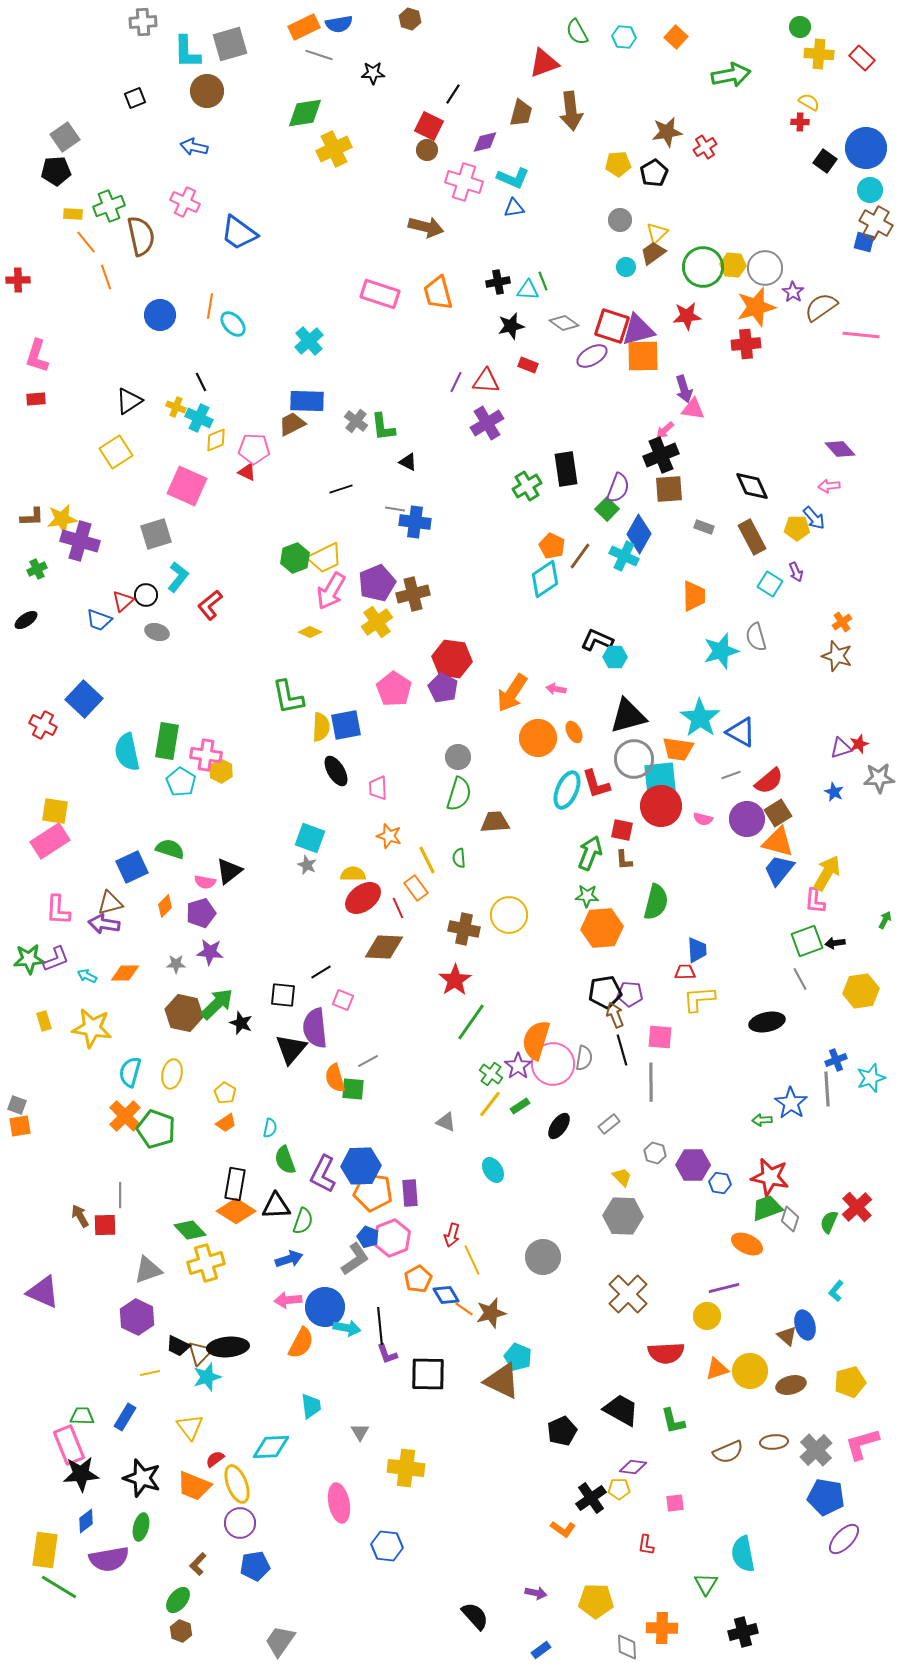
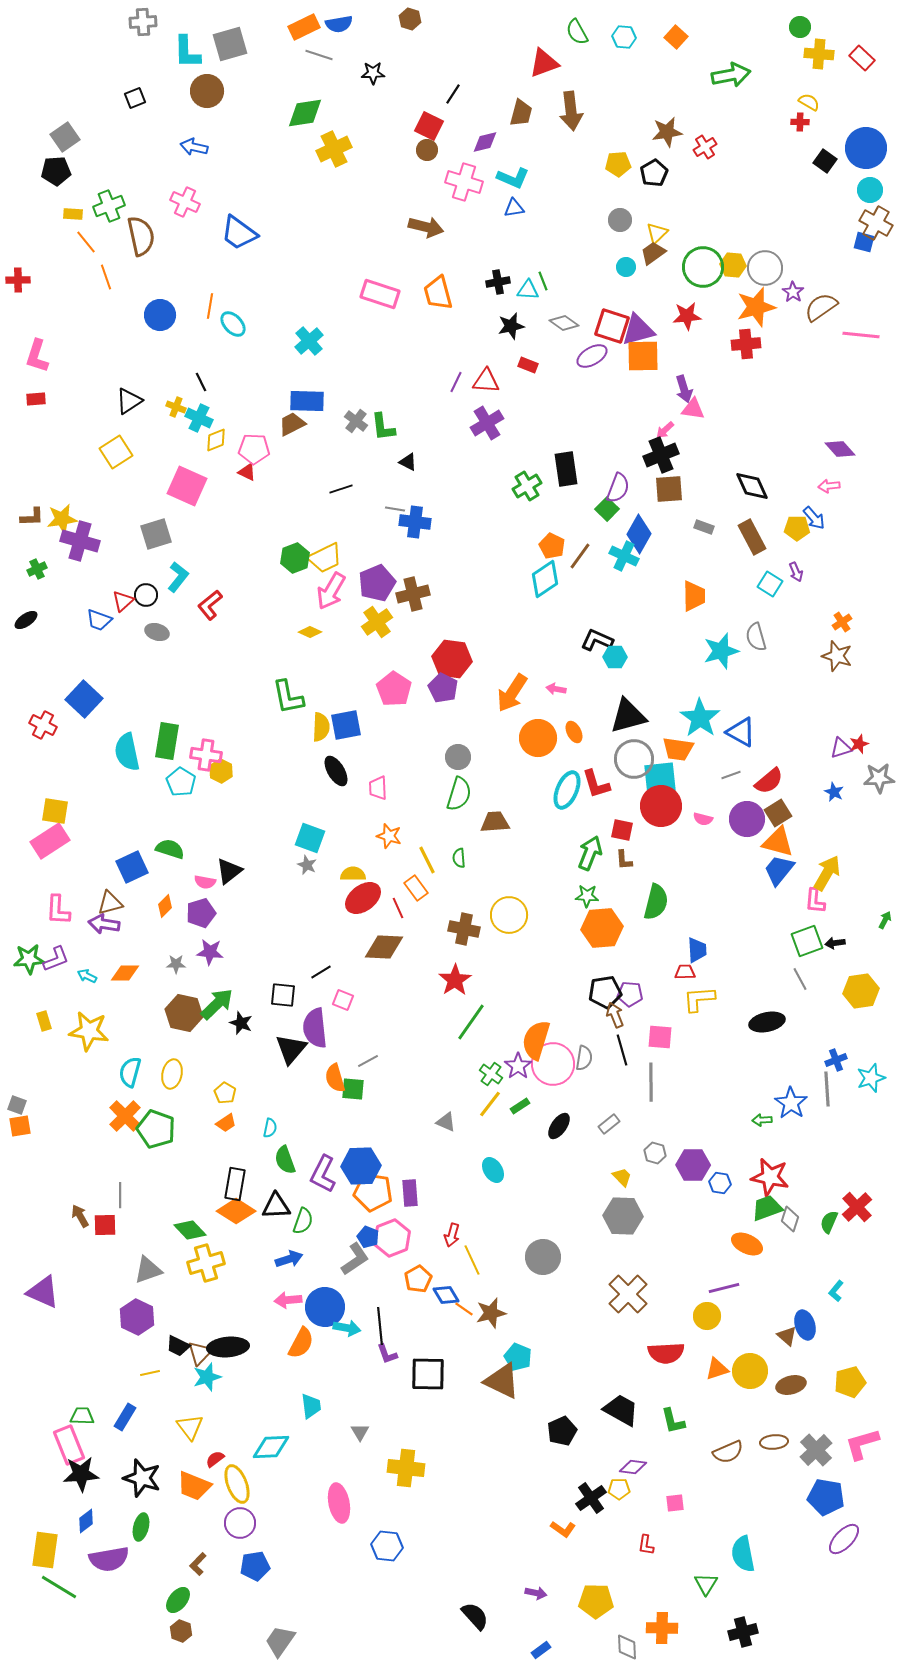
yellow star at (92, 1028): moved 3 px left, 3 px down
